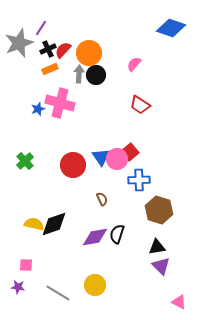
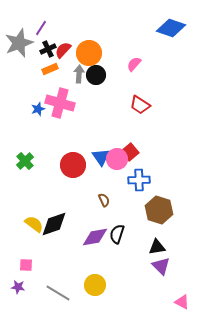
brown semicircle: moved 2 px right, 1 px down
yellow semicircle: rotated 24 degrees clockwise
pink triangle: moved 3 px right
